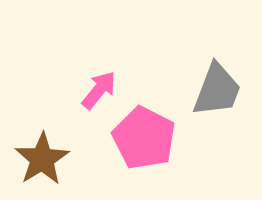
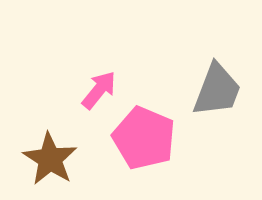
pink pentagon: rotated 4 degrees counterclockwise
brown star: moved 8 px right; rotated 8 degrees counterclockwise
